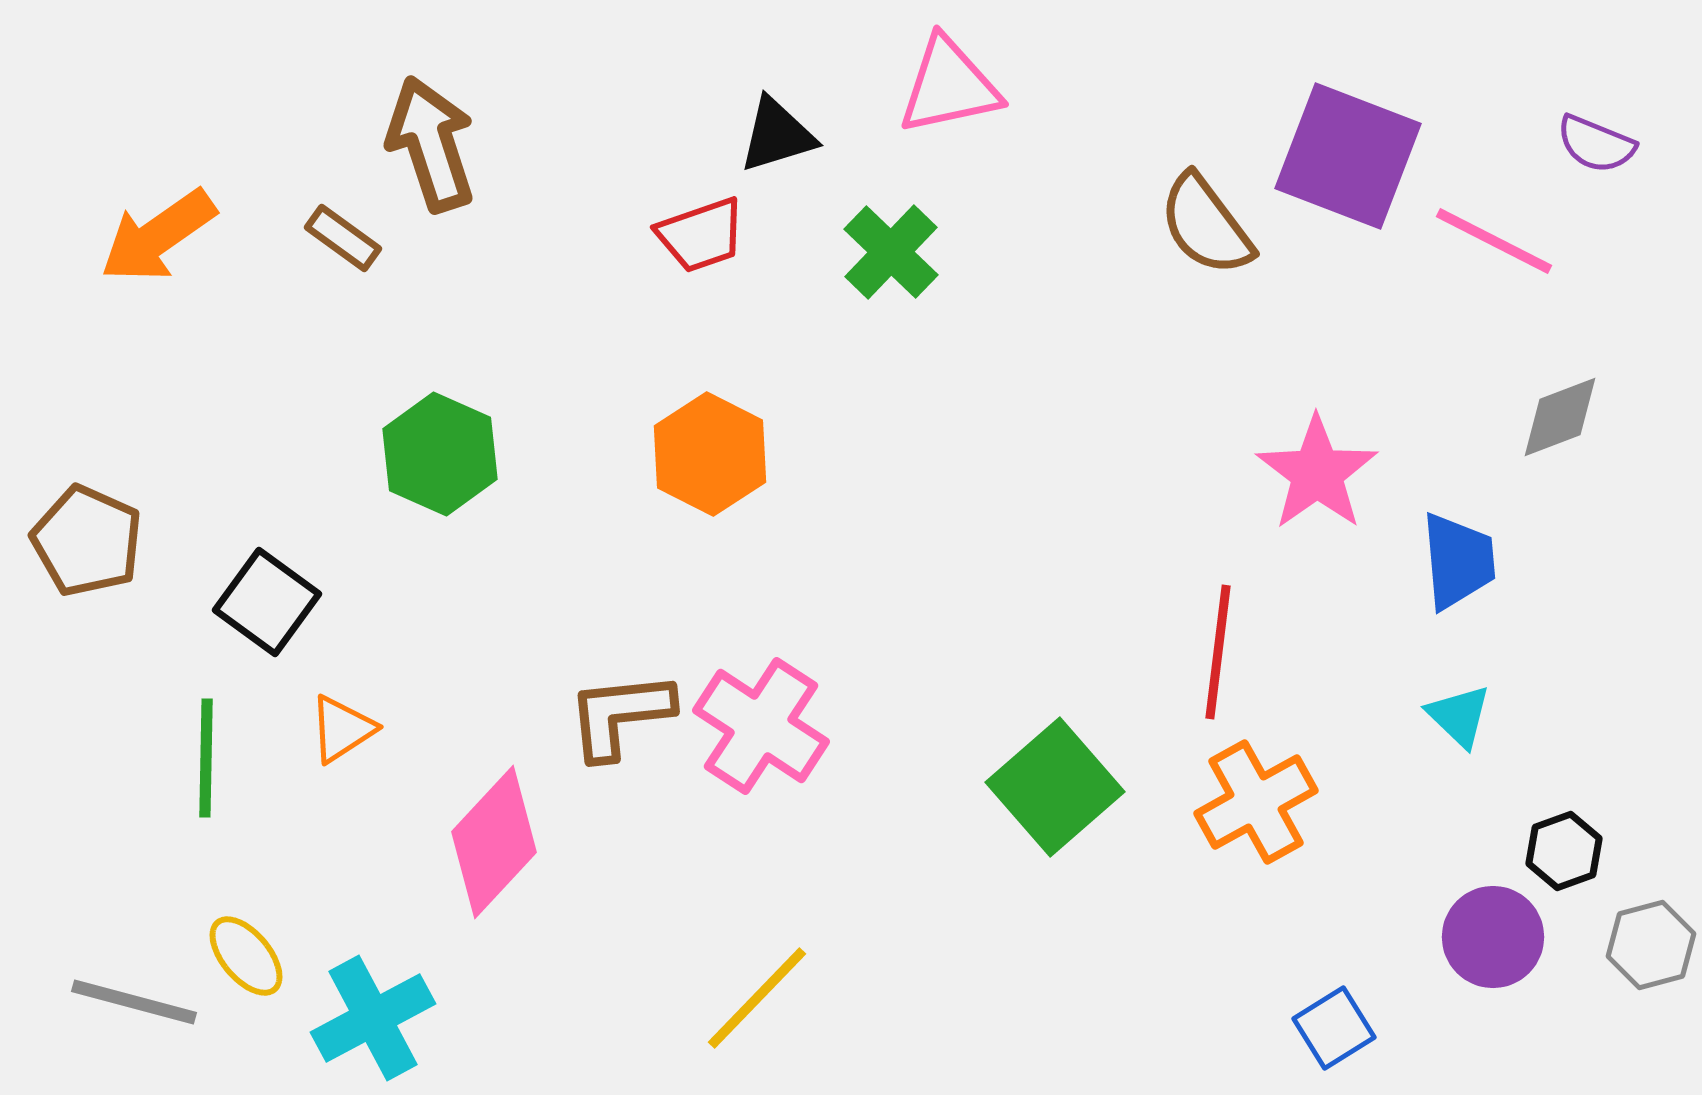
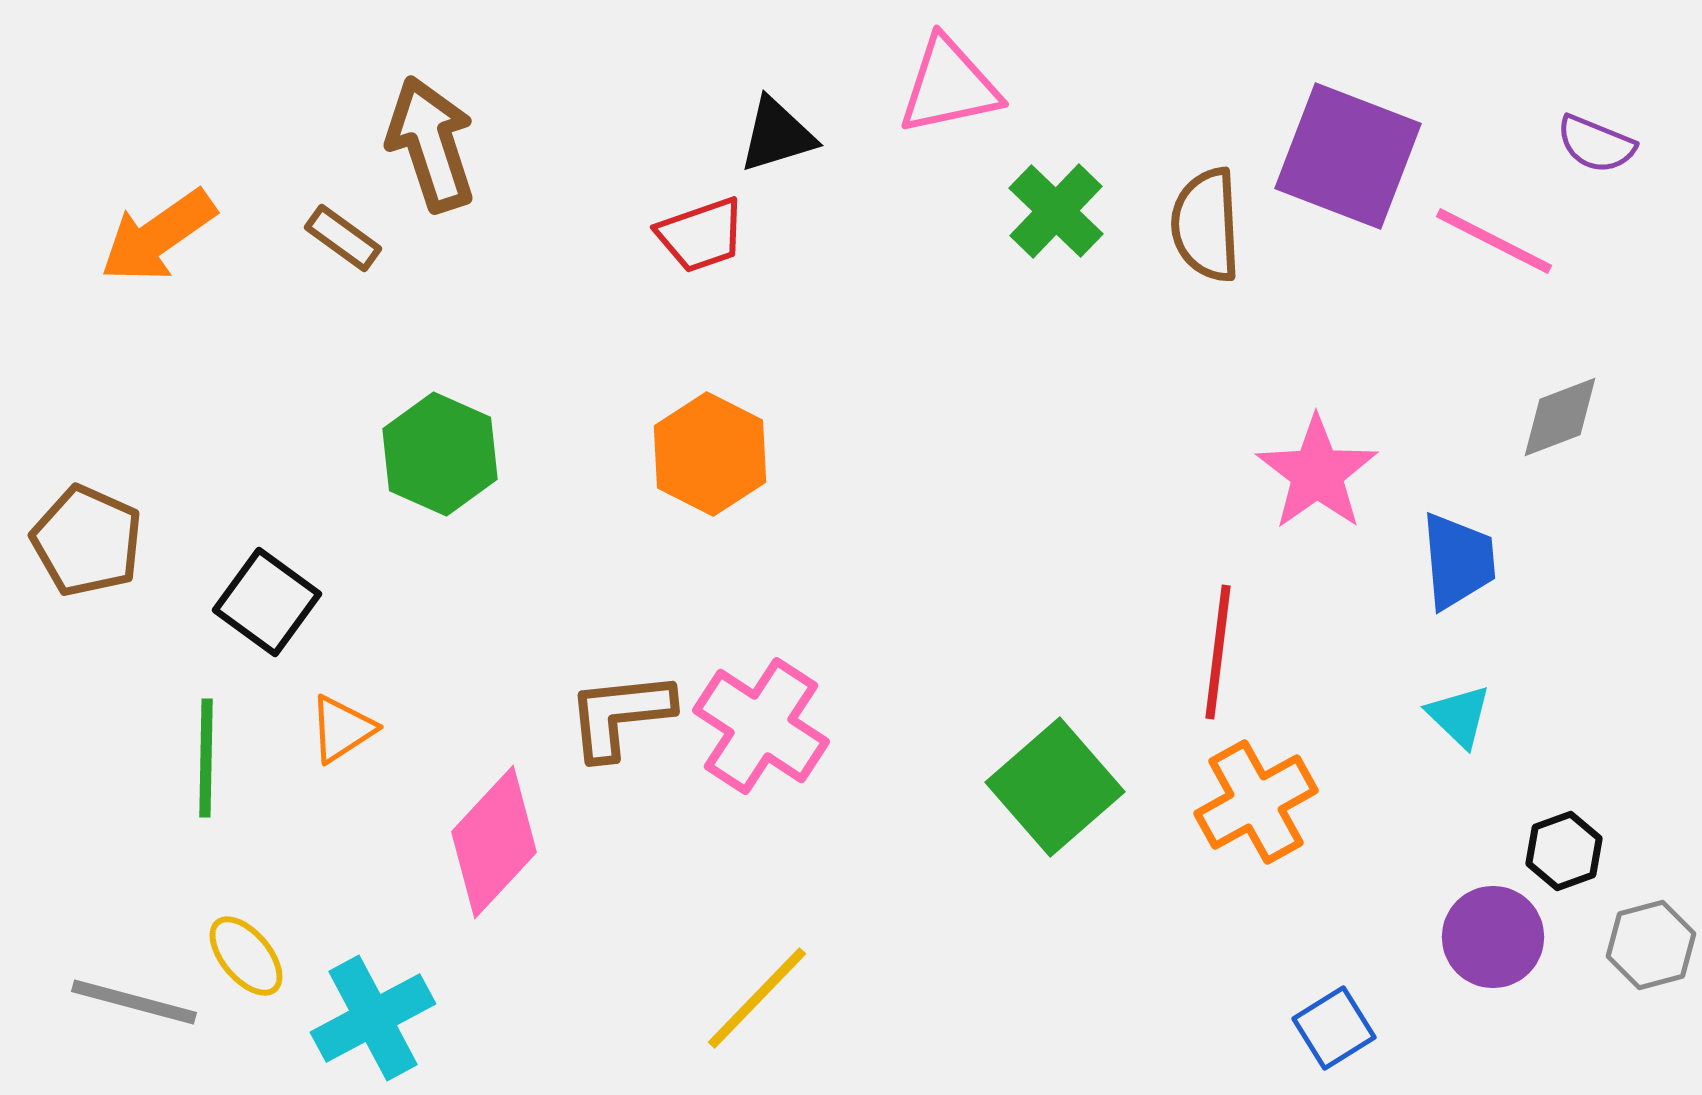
brown semicircle: rotated 34 degrees clockwise
green cross: moved 165 px right, 41 px up
